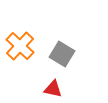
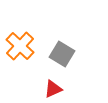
red triangle: rotated 36 degrees counterclockwise
